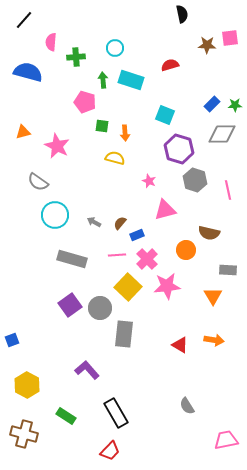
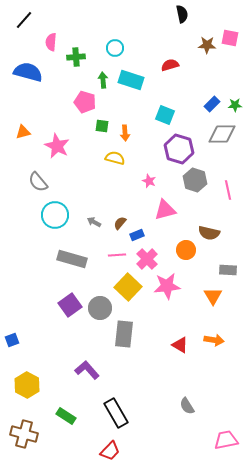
pink square at (230, 38): rotated 18 degrees clockwise
gray semicircle at (38, 182): rotated 15 degrees clockwise
